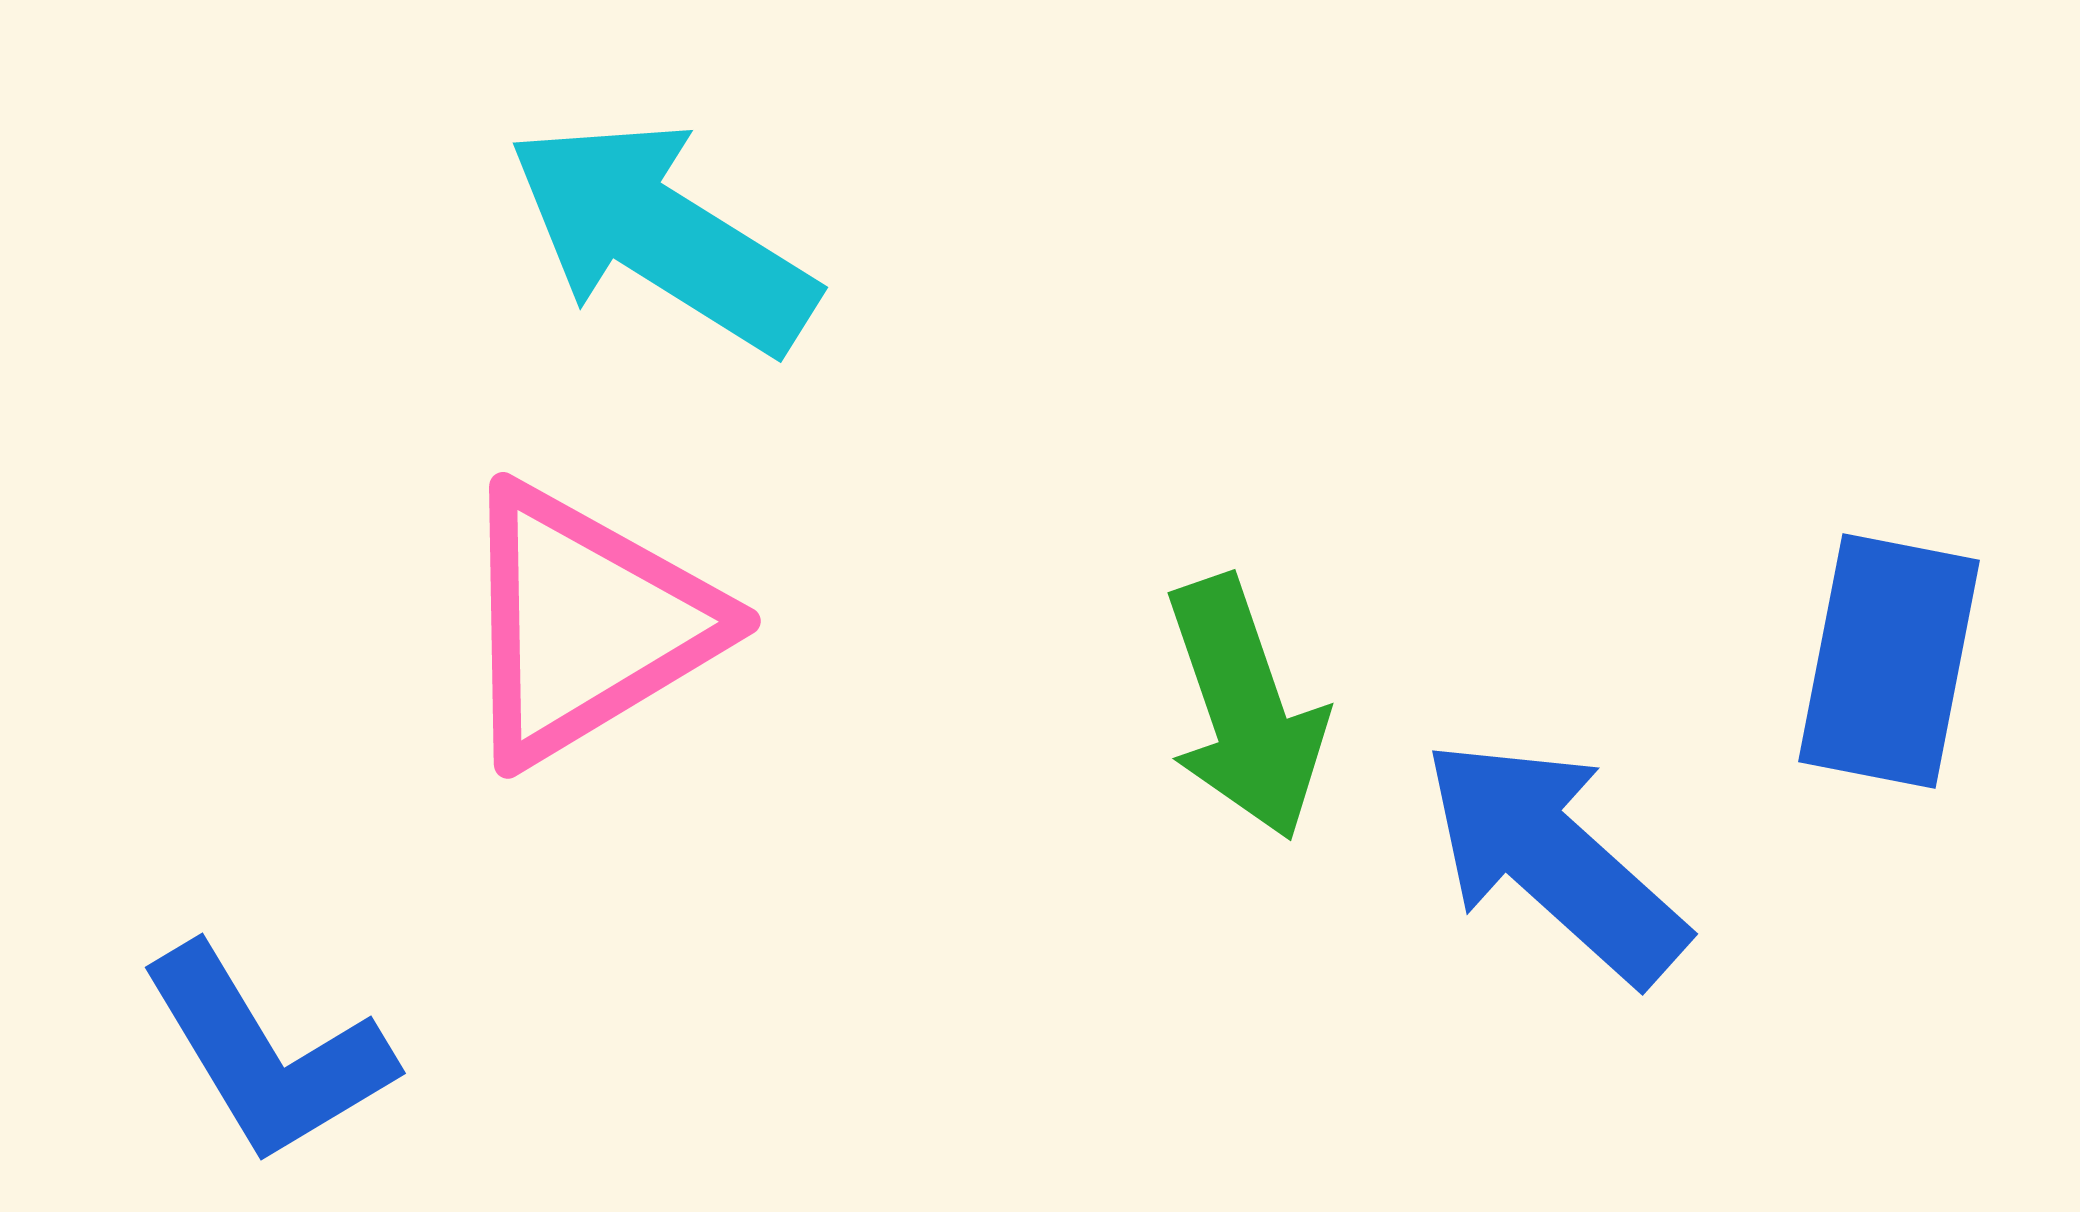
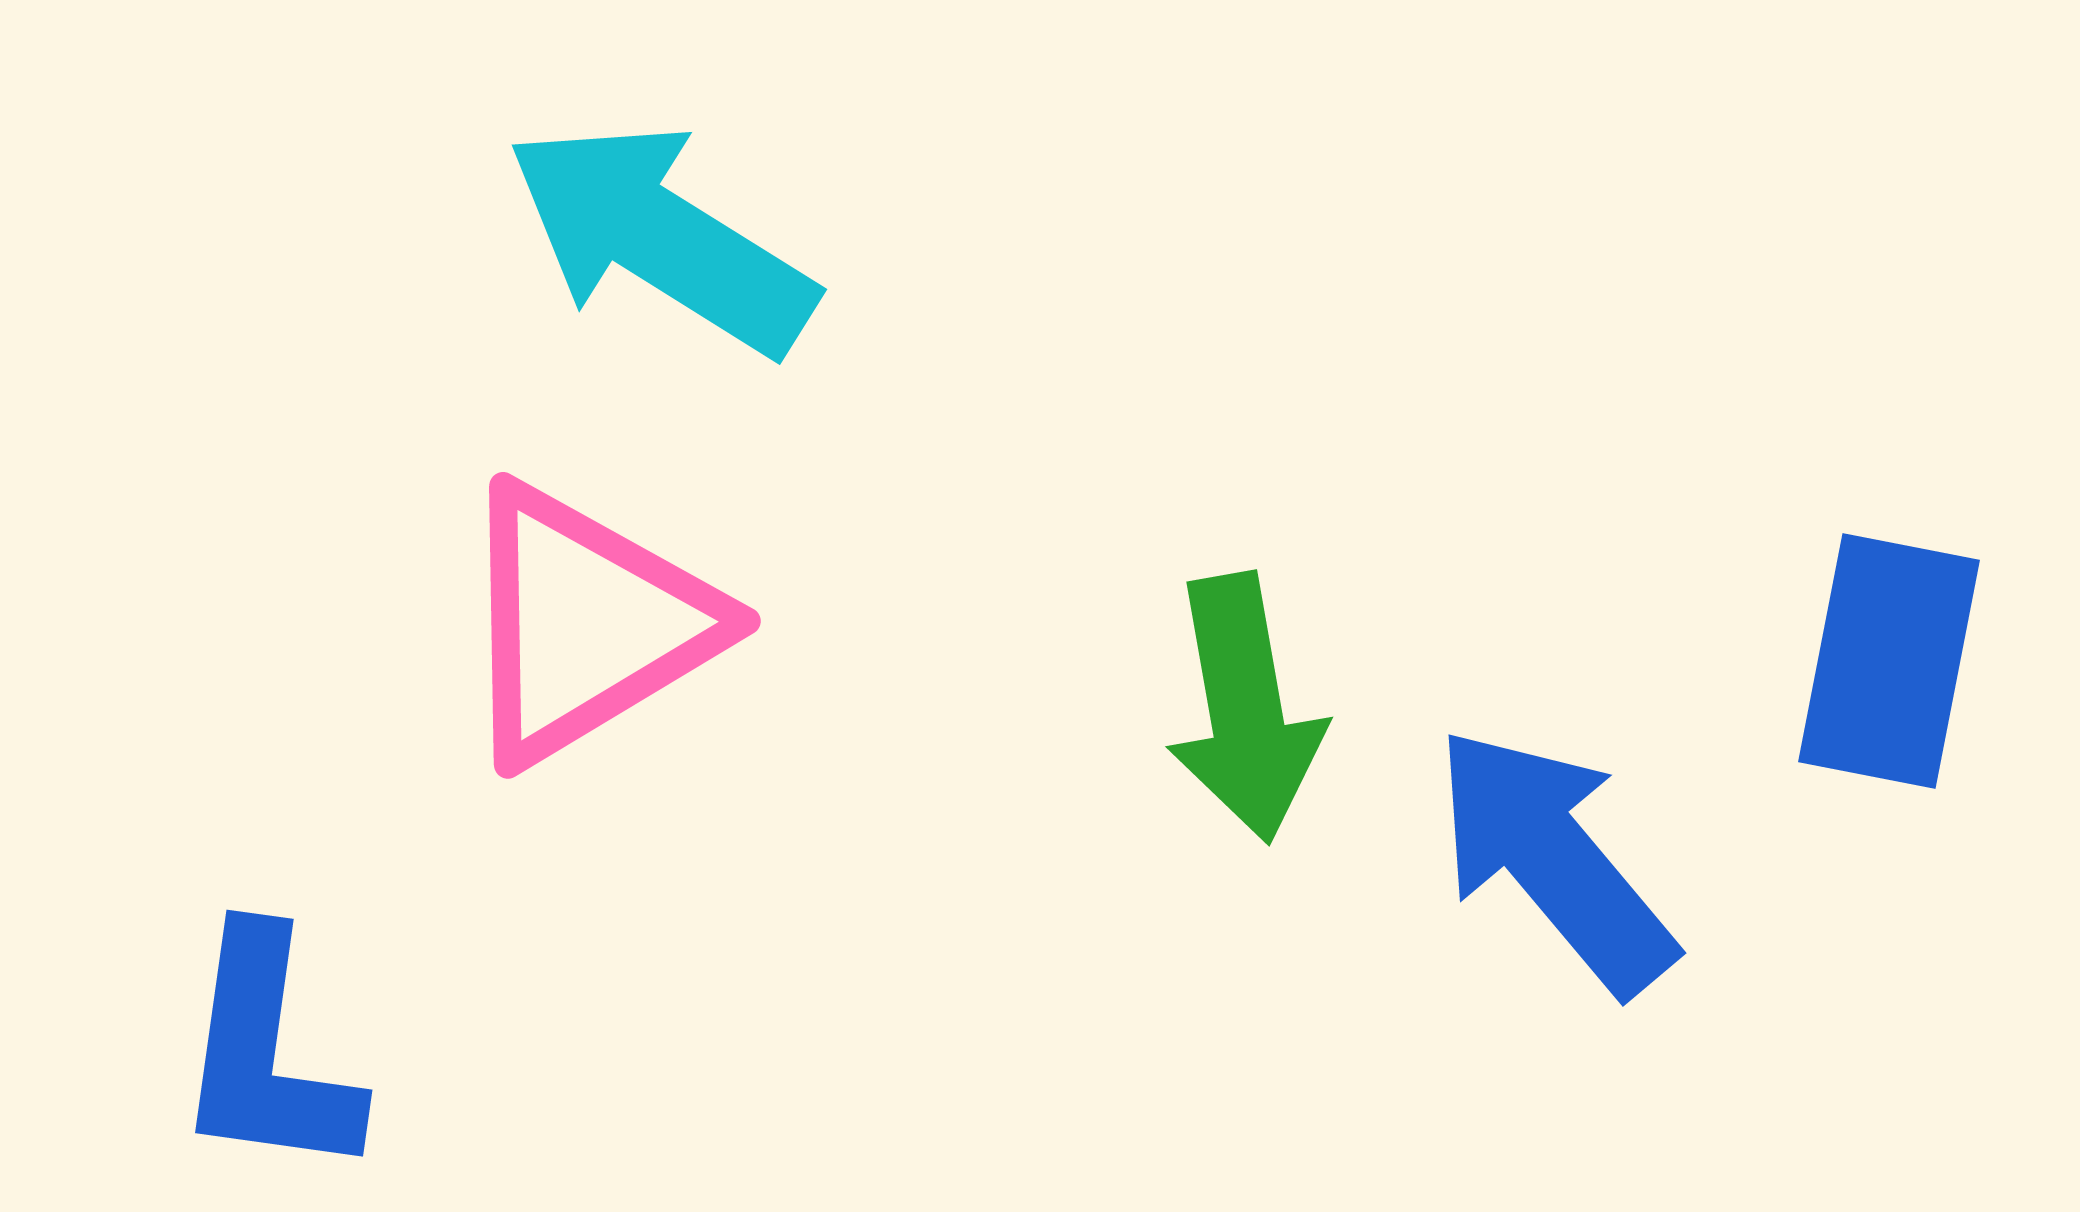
cyan arrow: moved 1 px left, 2 px down
green arrow: rotated 9 degrees clockwise
blue arrow: rotated 8 degrees clockwise
blue L-shape: rotated 39 degrees clockwise
